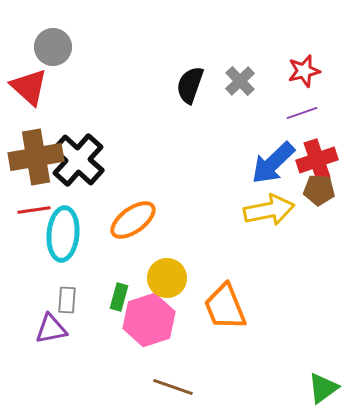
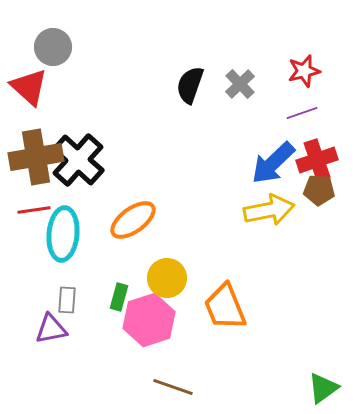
gray cross: moved 3 px down
